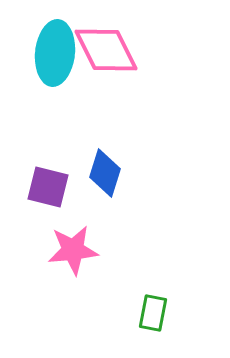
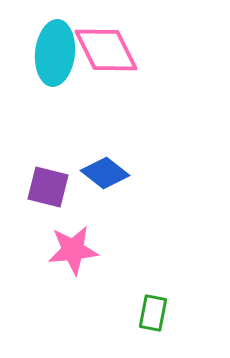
blue diamond: rotated 69 degrees counterclockwise
